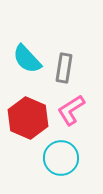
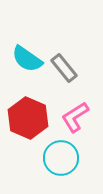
cyan semicircle: rotated 12 degrees counterclockwise
gray rectangle: rotated 48 degrees counterclockwise
pink L-shape: moved 4 px right, 7 px down
